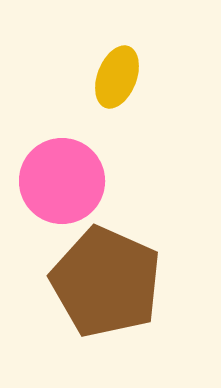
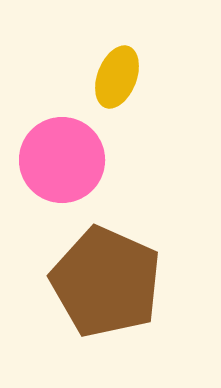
pink circle: moved 21 px up
